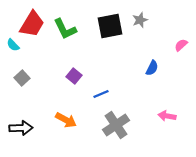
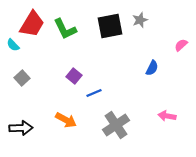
blue line: moved 7 px left, 1 px up
